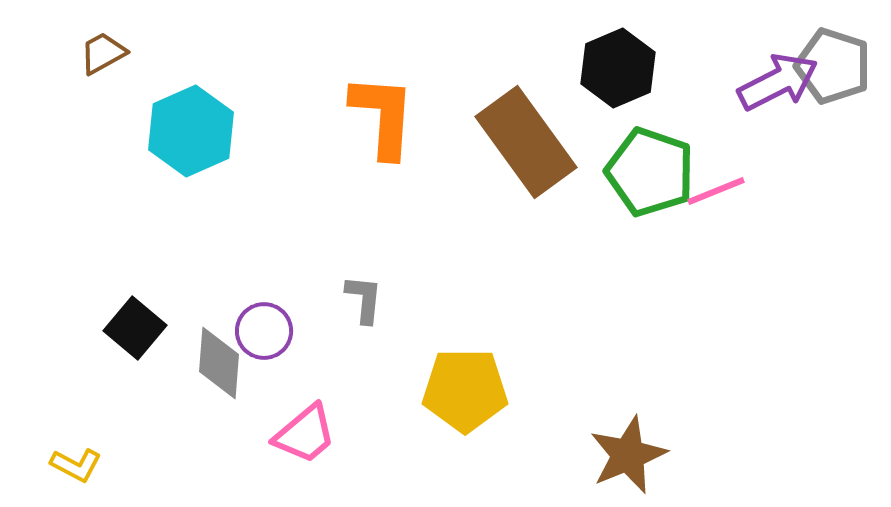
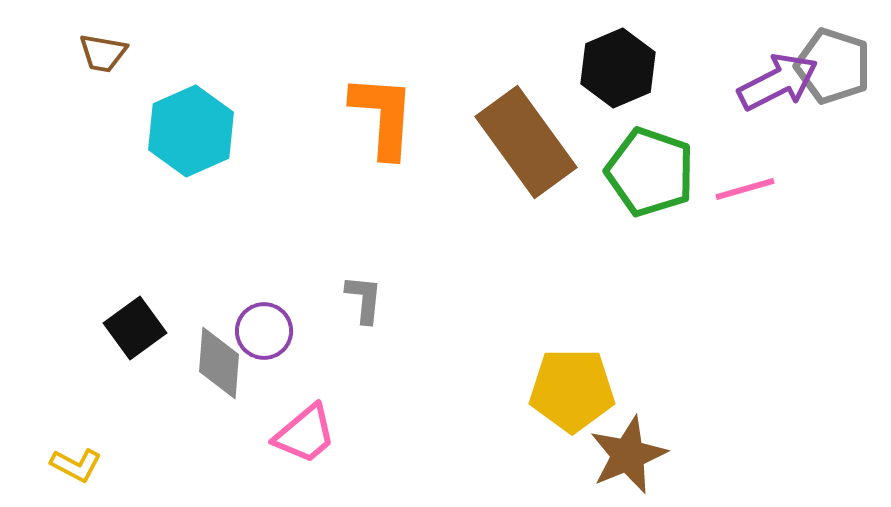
brown trapezoid: rotated 141 degrees counterclockwise
pink line: moved 29 px right, 2 px up; rotated 6 degrees clockwise
black square: rotated 14 degrees clockwise
yellow pentagon: moved 107 px right
